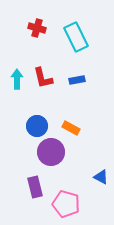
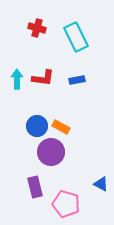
red L-shape: rotated 70 degrees counterclockwise
orange rectangle: moved 10 px left, 1 px up
blue triangle: moved 7 px down
